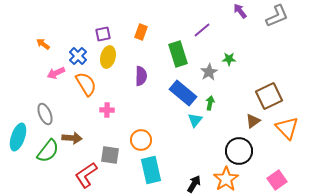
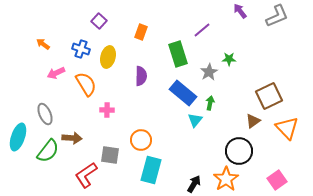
purple square: moved 4 px left, 13 px up; rotated 35 degrees counterclockwise
blue cross: moved 3 px right, 7 px up; rotated 24 degrees counterclockwise
cyan rectangle: rotated 28 degrees clockwise
